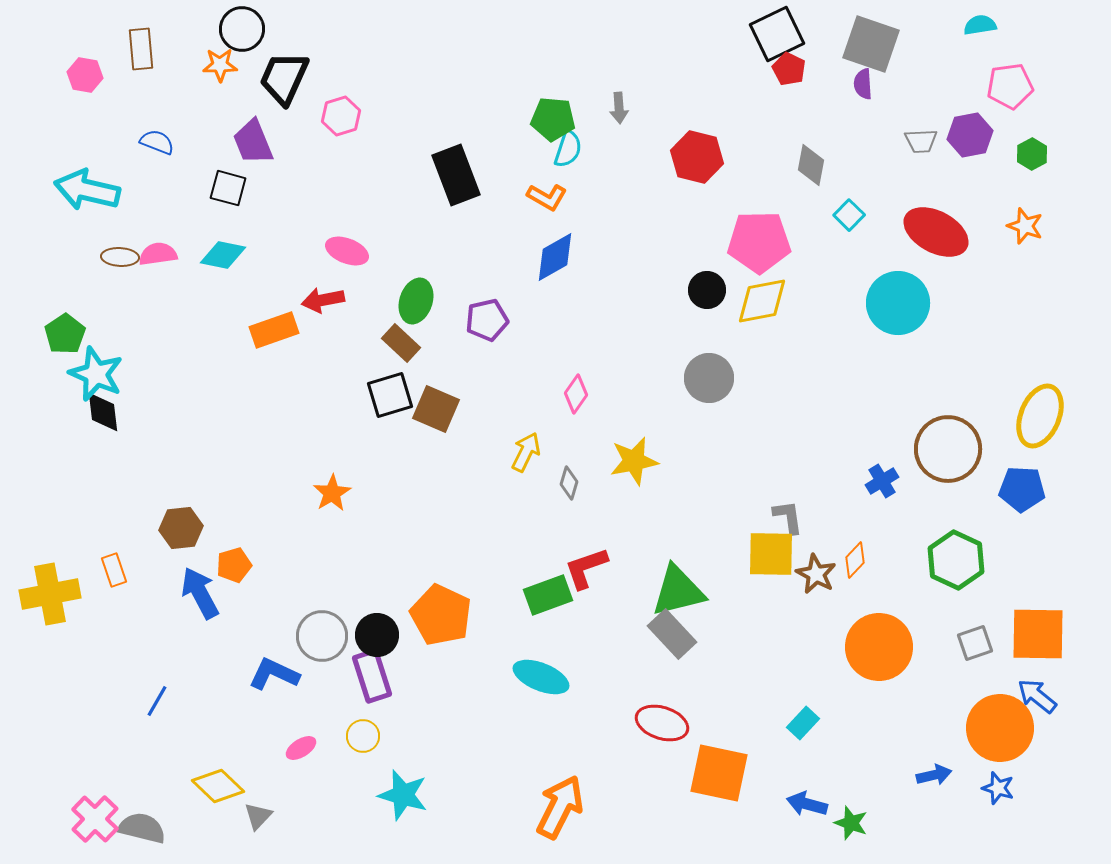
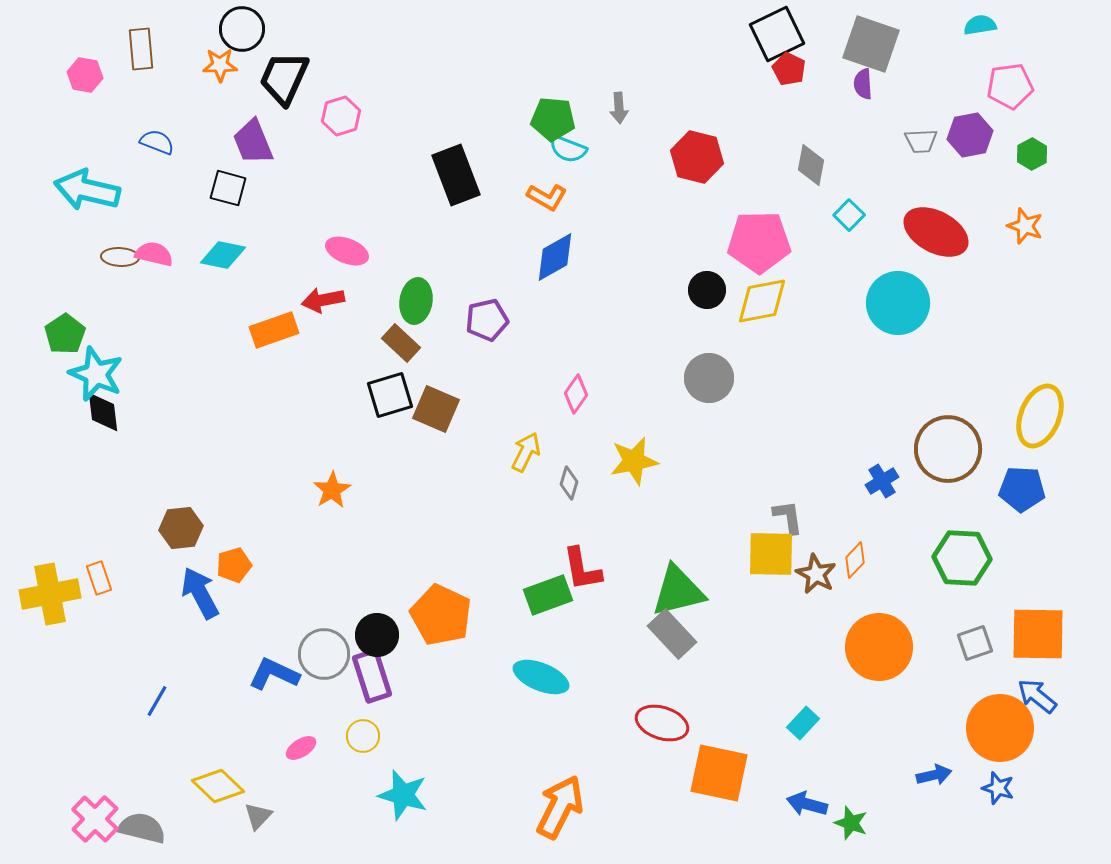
cyan semicircle at (568, 149): rotated 93 degrees clockwise
pink semicircle at (158, 254): moved 4 px left; rotated 21 degrees clockwise
green ellipse at (416, 301): rotated 9 degrees counterclockwise
orange star at (332, 493): moved 3 px up
green hexagon at (956, 560): moved 6 px right, 2 px up; rotated 22 degrees counterclockwise
red L-shape at (586, 568): moved 4 px left, 1 px down; rotated 81 degrees counterclockwise
orange rectangle at (114, 570): moved 15 px left, 8 px down
gray circle at (322, 636): moved 2 px right, 18 px down
